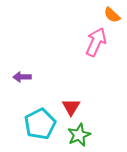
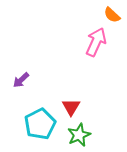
purple arrow: moved 1 px left, 3 px down; rotated 42 degrees counterclockwise
